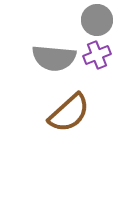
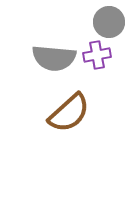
gray circle: moved 12 px right, 2 px down
purple cross: rotated 12 degrees clockwise
